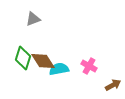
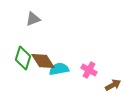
pink cross: moved 4 px down
